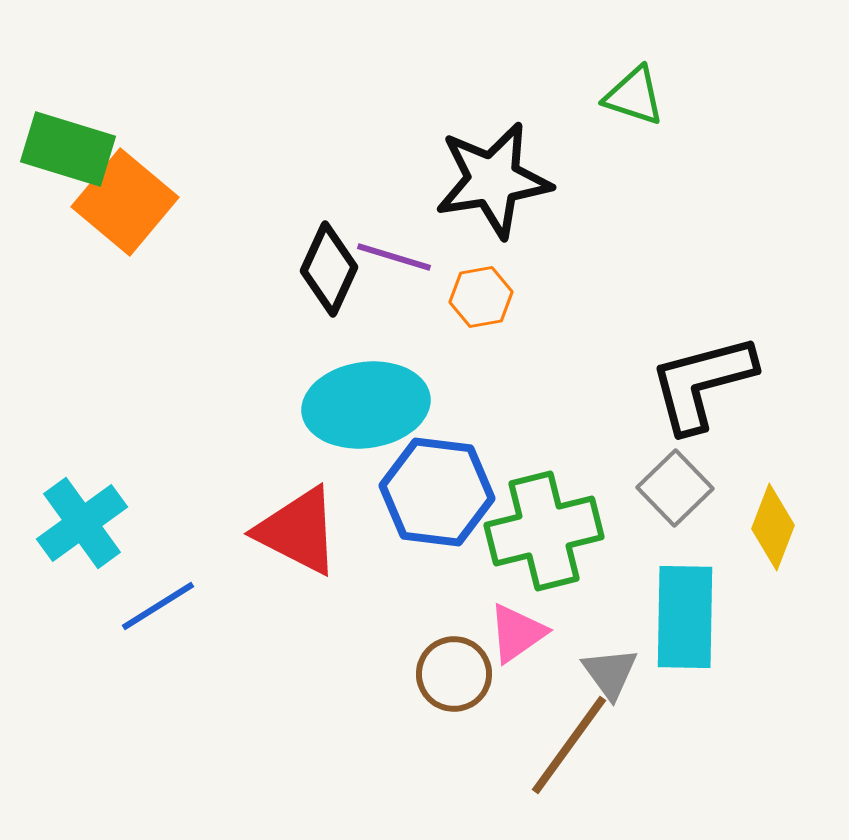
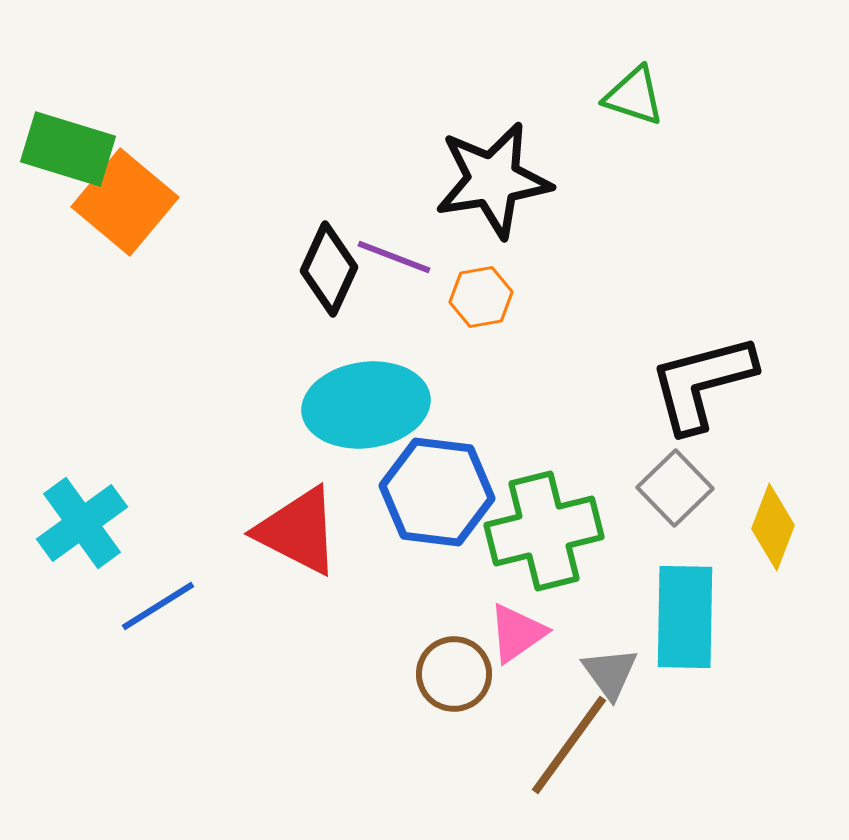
purple line: rotated 4 degrees clockwise
